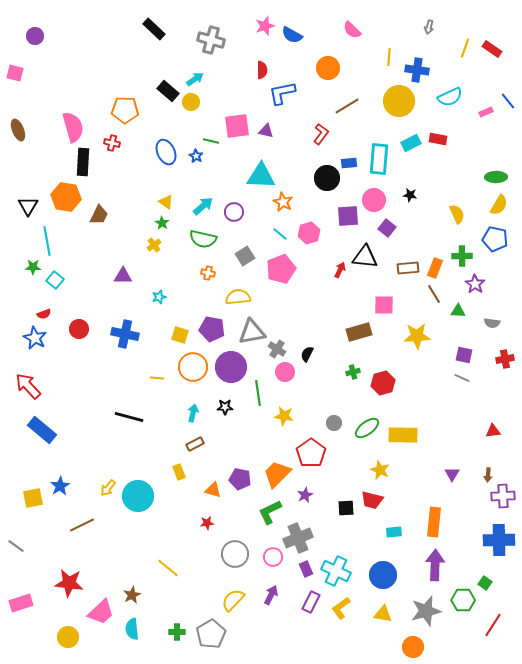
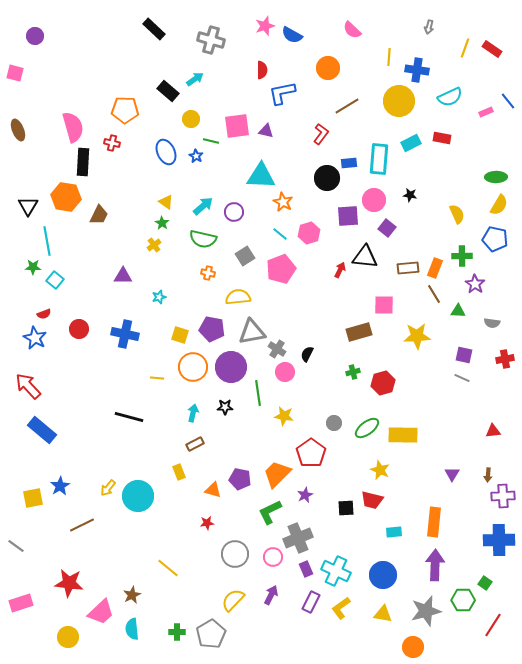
yellow circle at (191, 102): moved 17 px down
red rectangle at (438, 139): moved 4 px right, 1 px up
